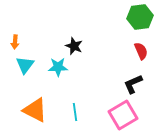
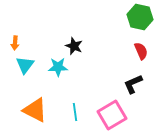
green hexagon: rotated 20 degrees clockwise
orange arrow: moved 1 px down
pink square: moved 11 px left
